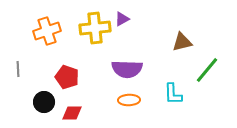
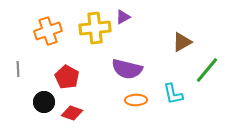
purple triangle: moved 1 px right, 2 px up
orange cross: moved 1 px right
brown triangle: rotated 15 degrees counterclockwise
purple semicircle: rotated 12 degrees clockwise
red pentagon: rotated 10 degrees clockwise
cyan L-shape: rotated 10 degrees counterclockwise
orange ellipse: moved 7 px right
red diamond: rotated 20 degrees clockwise
